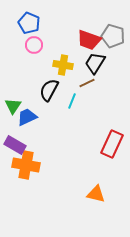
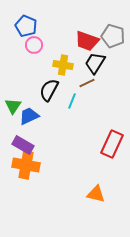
blue pentagon: moved 3 px left, 3 px down
red trapezoid: moved 2 px left, 1 px down
blue trapezoid: moved 2 px right, 1 px up
purple rectangle: moved 8 px right
